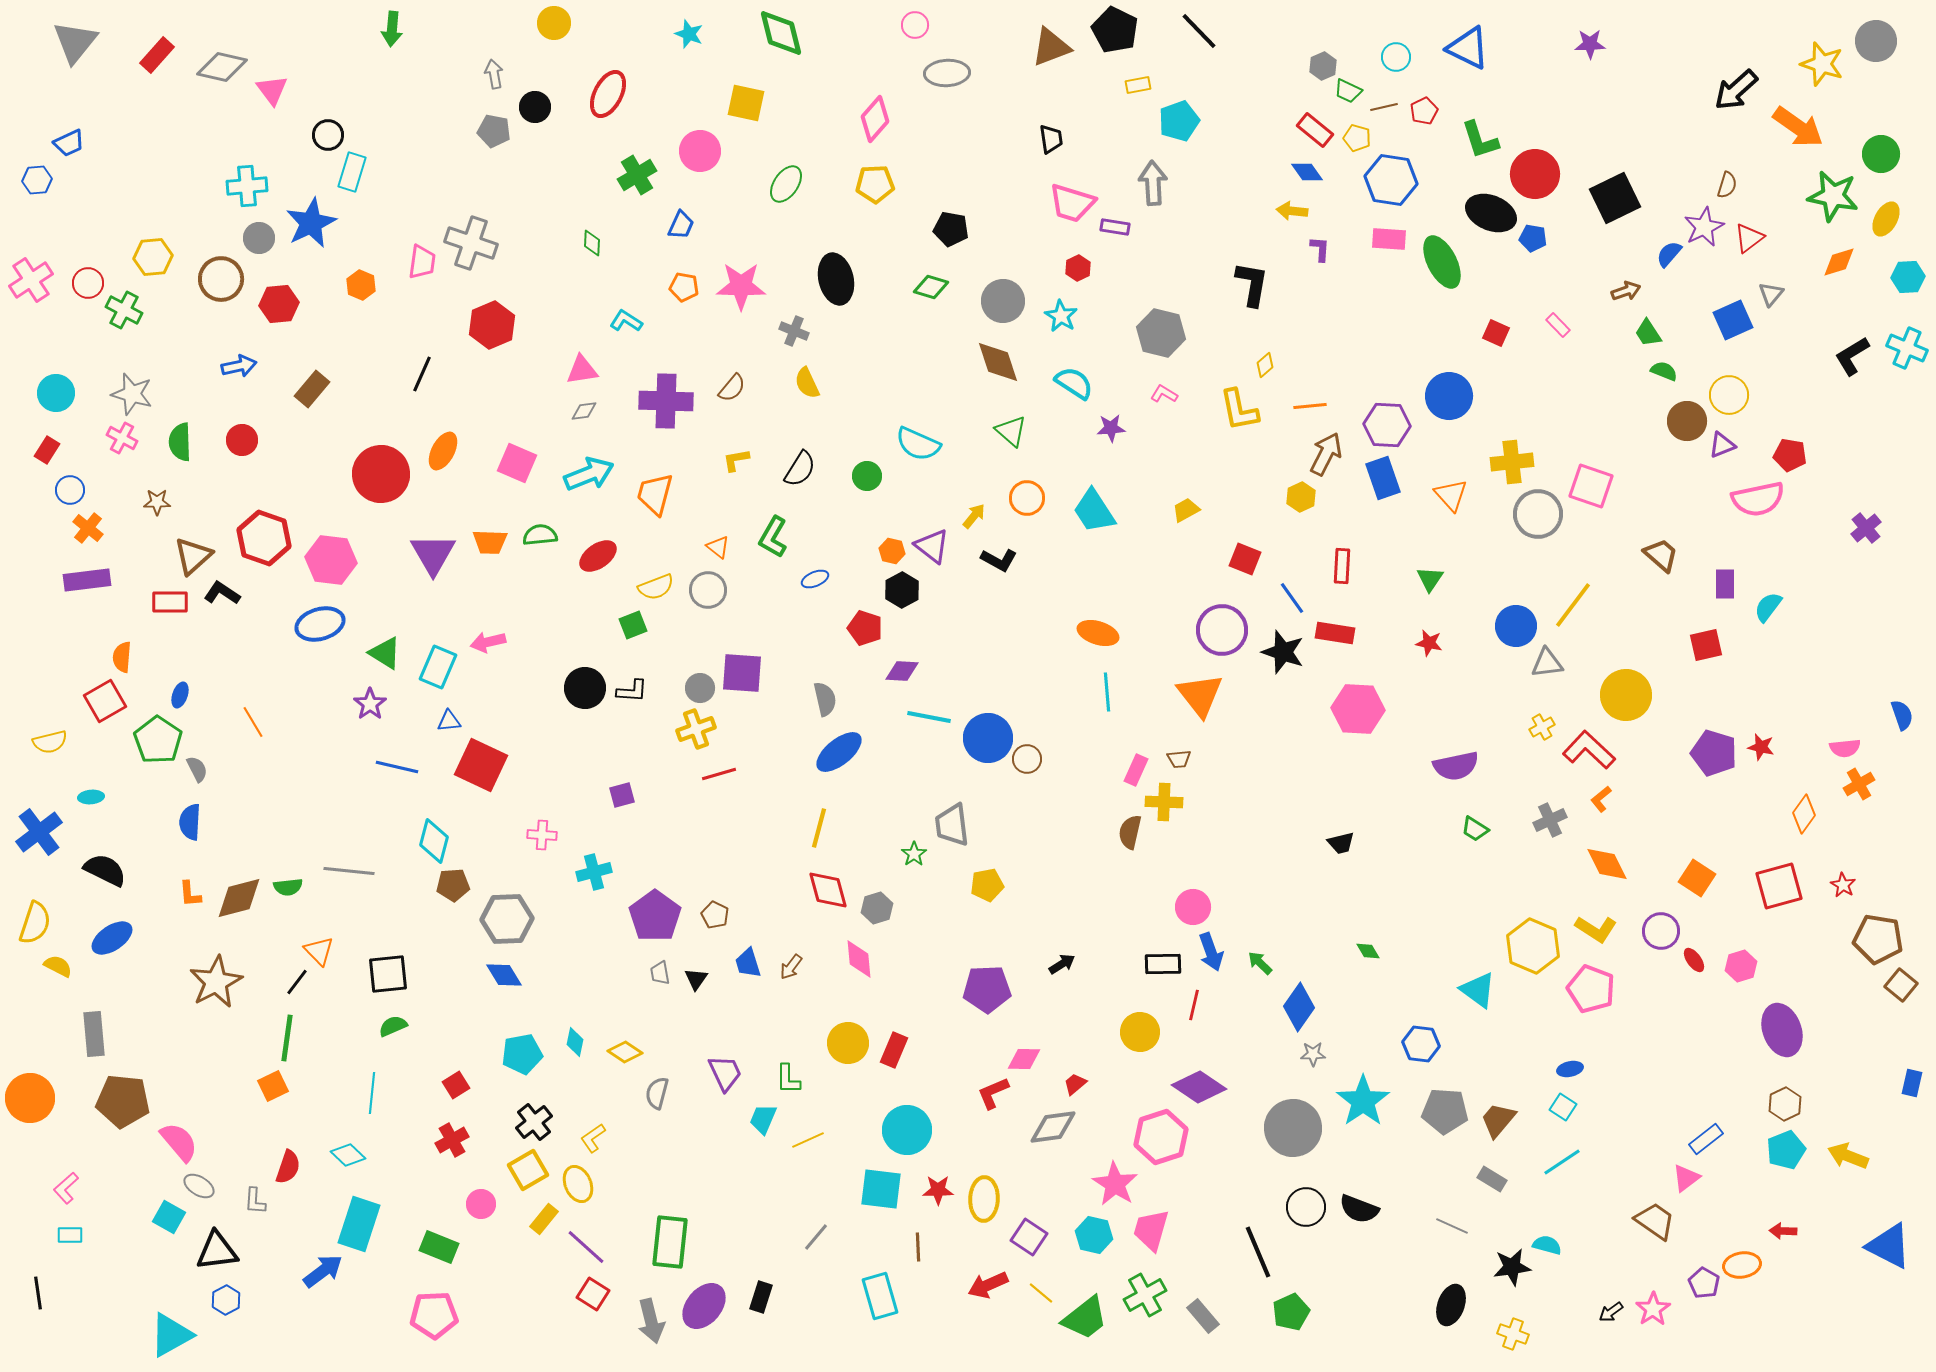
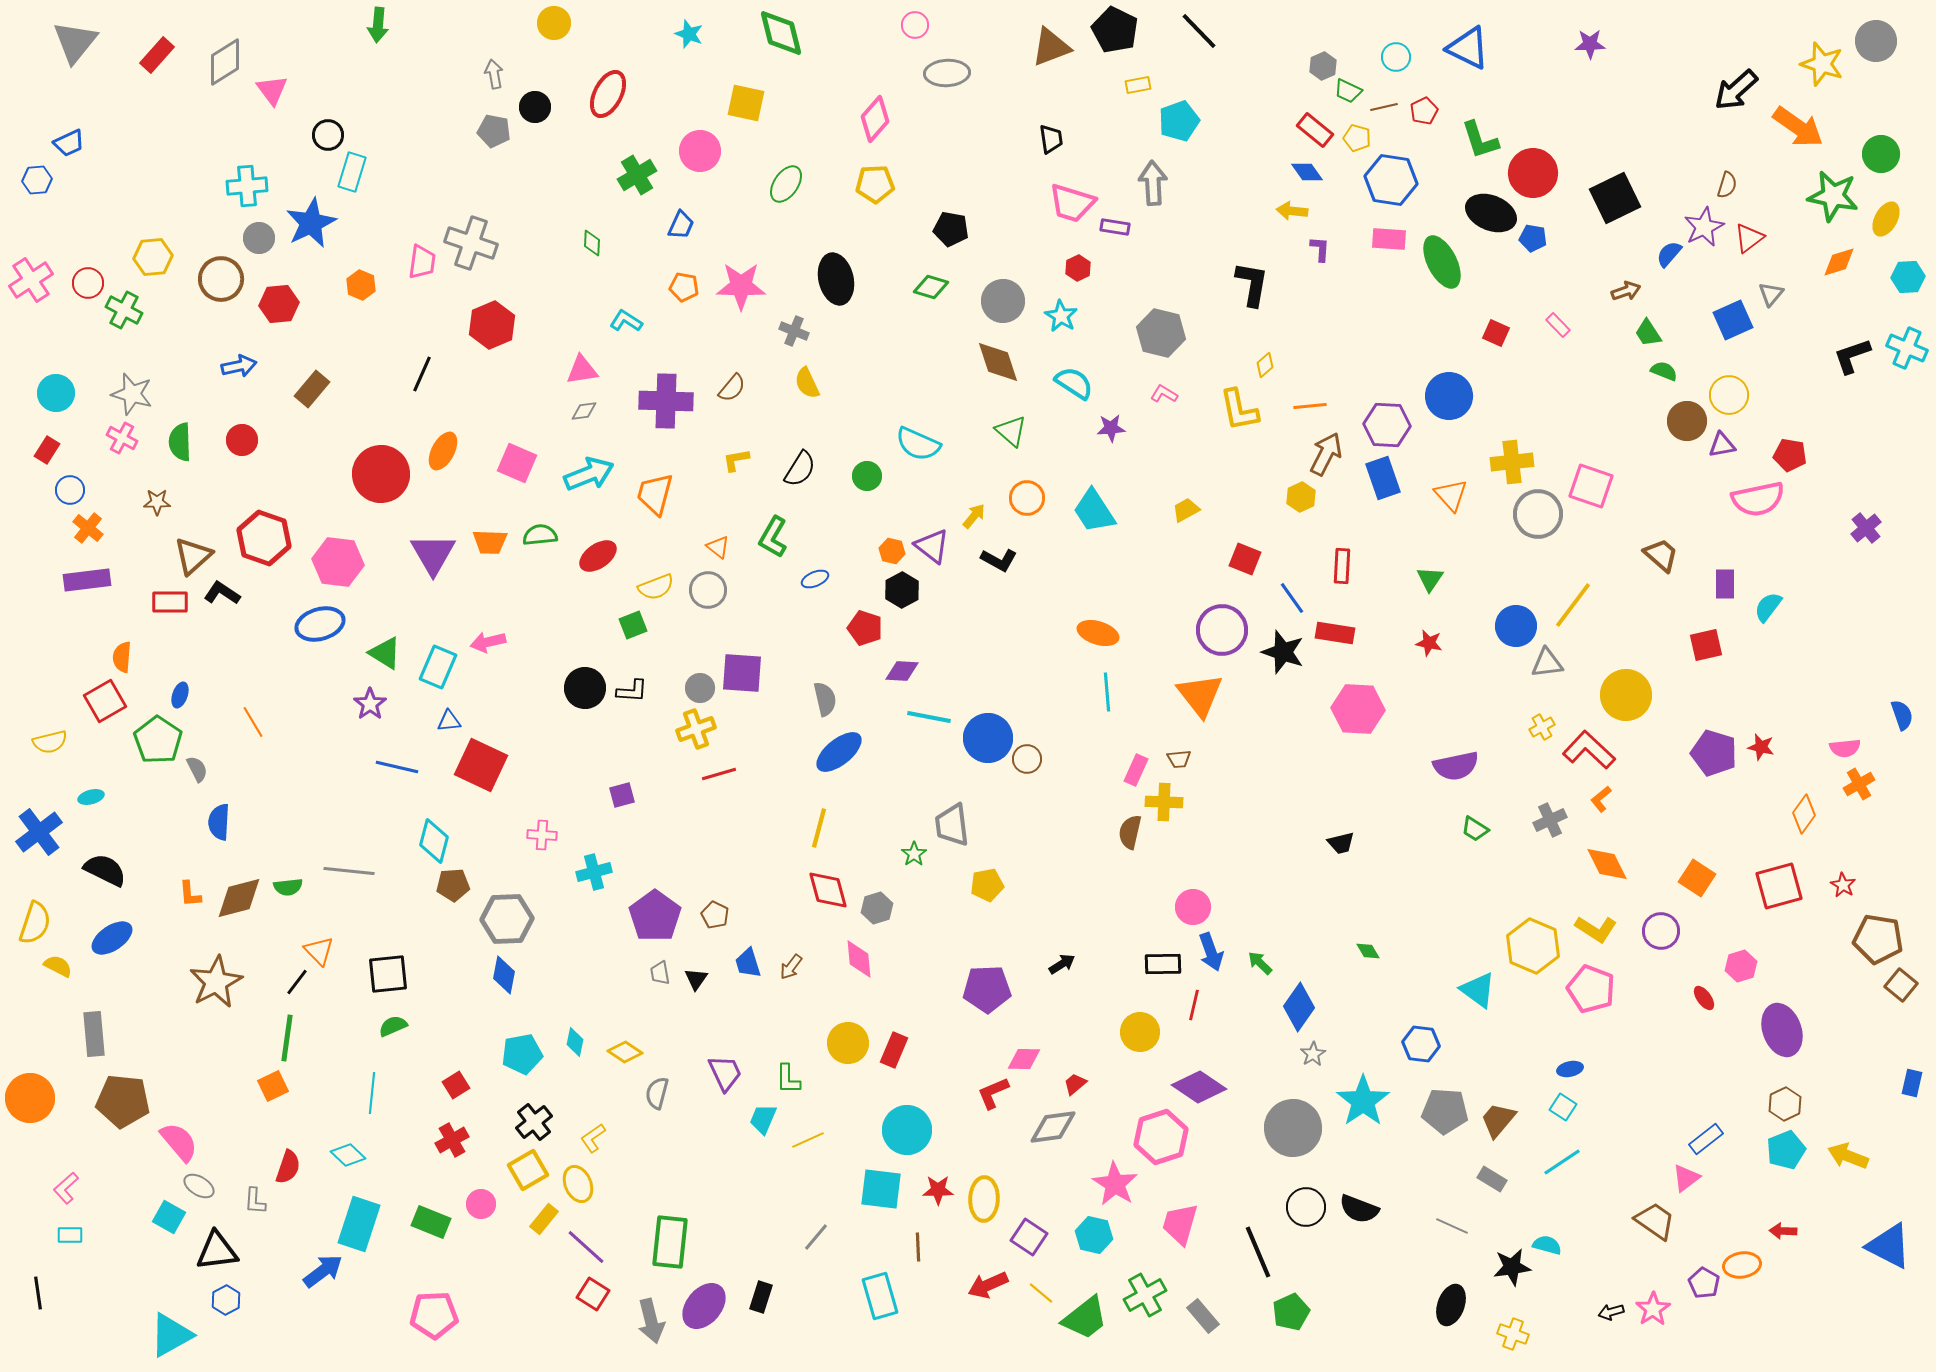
green arrow at (392, 29): moved 14 px left, 4 px up
gray diamond at (222, 67): moved 3 px right, 5 px up; rotated 45 degrees counterclockwise
red circle at (1535, 174): moved 2 px left, 1 px up
black L-shape at (1852, 356): rotated 12 degrees clockwise
purple triangle at (1722, 445): rotated 12 degrees clockwise
pink hexagon at (331, 560): moved 7 px right, 2 px down
cyan ellipse at (91, 797): rotated 10 degrees counterclockwise
blue semicircle at (190, 822): moved 29 px right
red ellipse at (1694, 960): moved 10 px right, 38 px down
blue diamond at (504, 975): rotated 42 degrees clockwise
gray star at (1313, 1054): rotated 30 degrees counterclockwise
pink trapezoid at (1151, 1230): moved 29 px right, 6 px up
green rectangle at (439, 1247): moved 8 px left, 25 px up
black arrow at (1611, 1312): rotated 20 degrees clockwise
